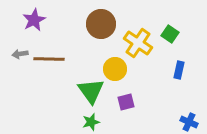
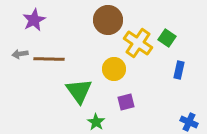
brown circle: moved 7 px right, 4 px up
green square: moved 3 px left, 4 px down
yellow circle: moved 1 px left
green triangle: moved 12 px left
green star: moved 5 px right; rotated 24 degrees counterclockwise
